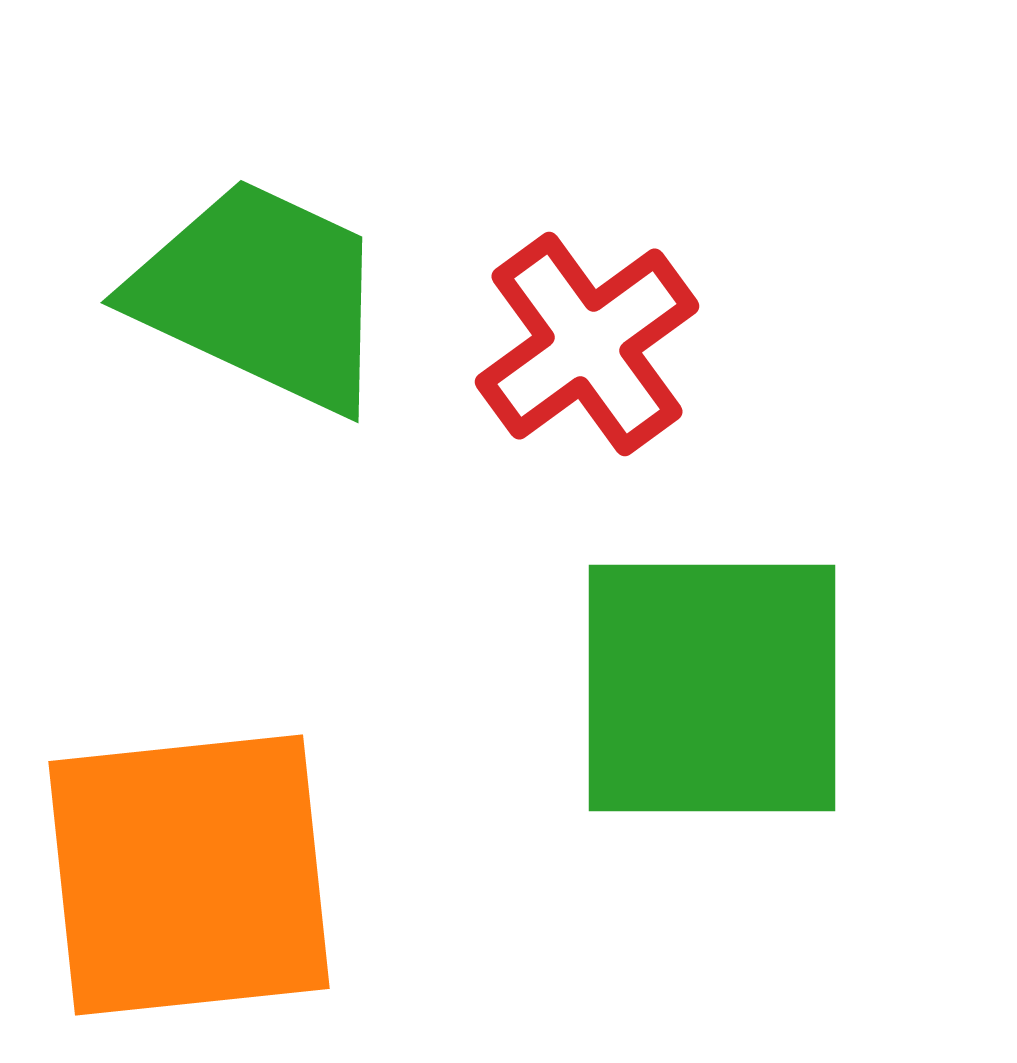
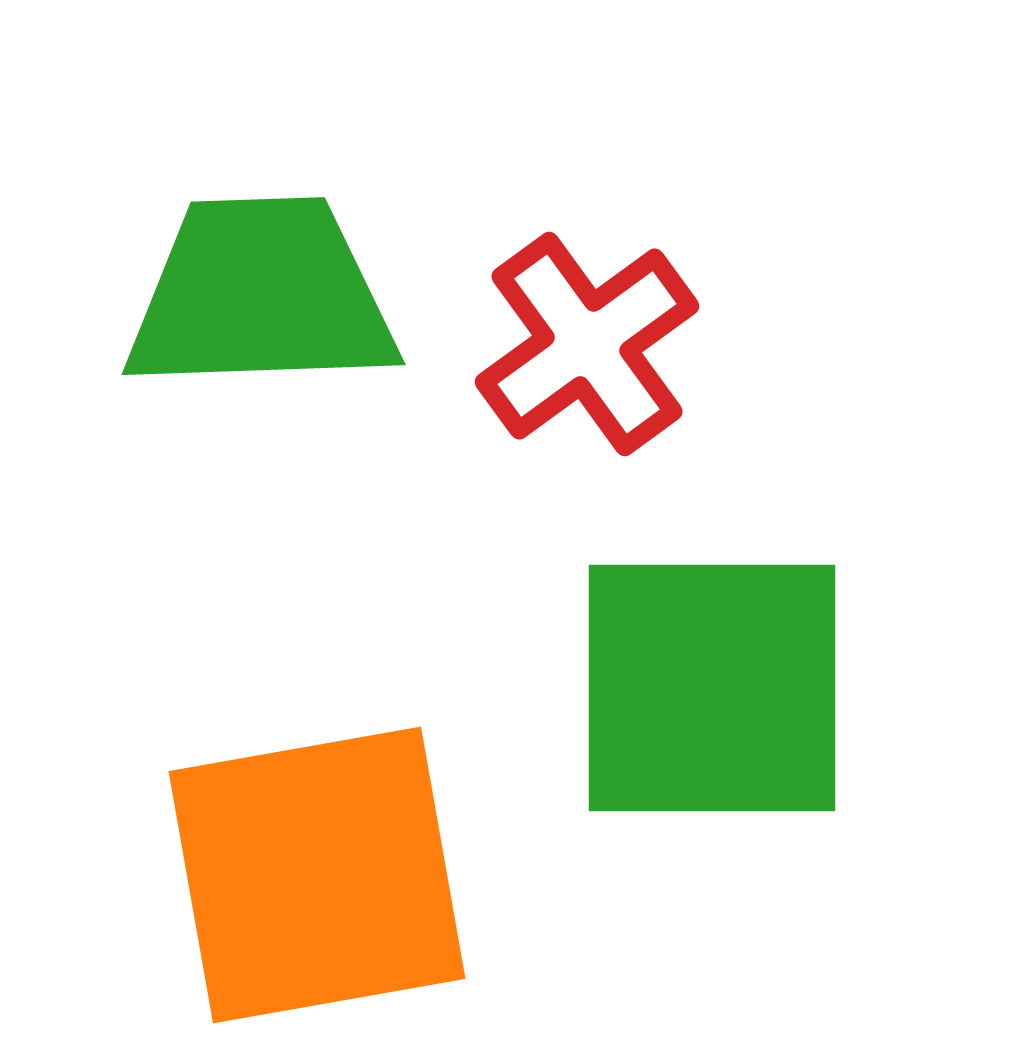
green trapezoid: rotated 27 degrees counterclockwise
orange square: moved 128 px right; rotated 4 degrees counterclockwise
